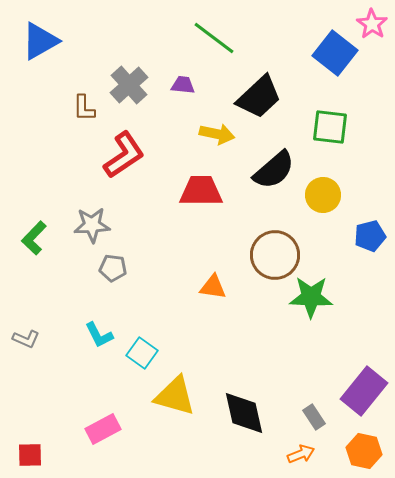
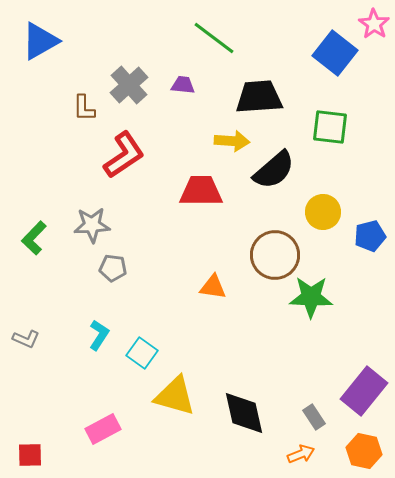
pink star: moved 2 px right
black trapezoid: rotated 141 degrees counterclockwise
yellow arrow: moved 15 px right, 7 px down; rotated 8 degrees counterclockwise
yellow circle: moved 17 px down
cyan L-shape: rotated 120 degrees counterclockwise
